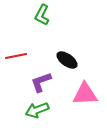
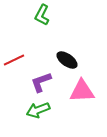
red line: moved 2 px left, 4 px down; rotated 15 degrees counterclockwise
pink triangle: moved 3 px left, 3 px up
green arrow: moved 1 px right
